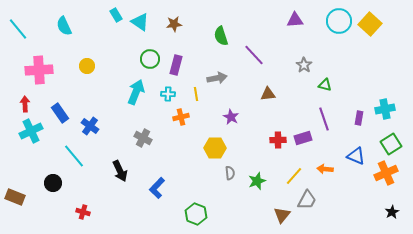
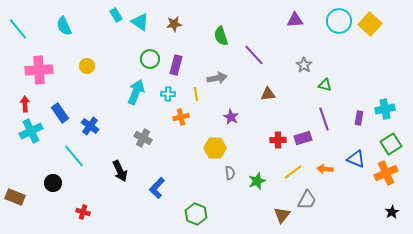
blue triangle at (356, 156): moved 3 px down
yellow line at (294, 176): moved 1 px left, 4 px up; rotated 12 degrees clockwise
